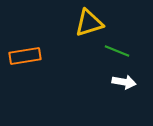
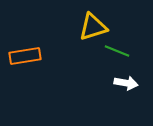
yellow triangle: moved 4 px right, 4 px down
white arrow: moved 2 px right, 1 px down
